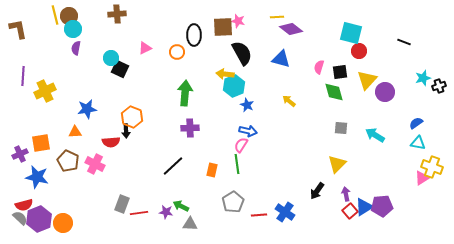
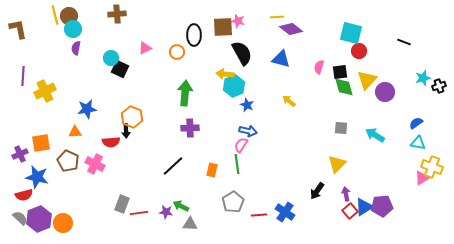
green diamond at (334, 92): moved 10 px right, 5 px up
red semicircle at (24, 205): moved 10 px up
